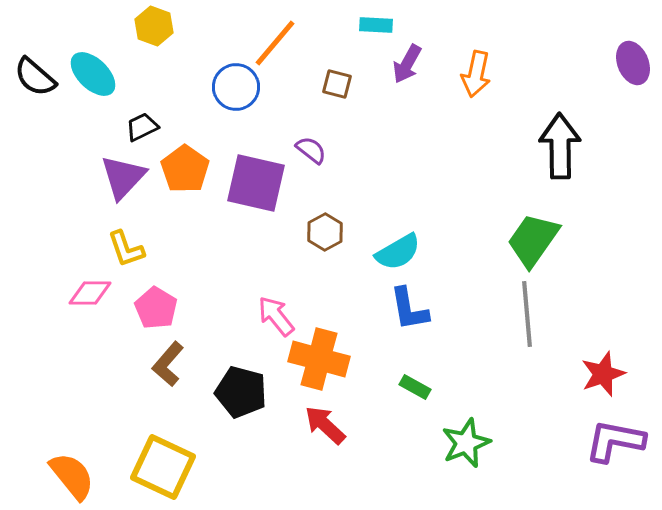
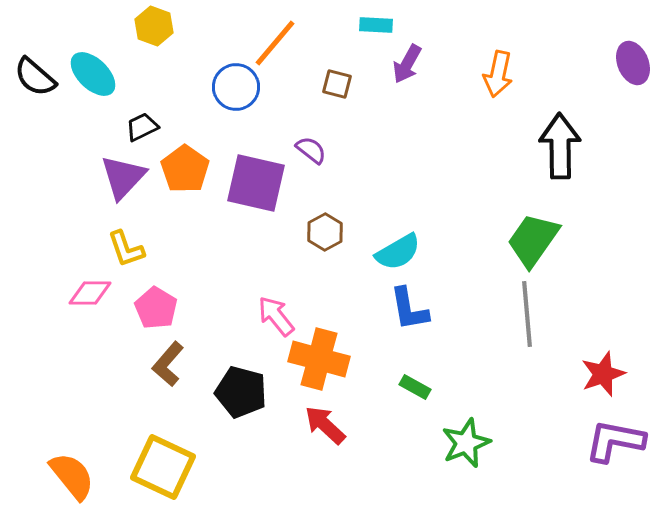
orange arrow: moved 22 px right
